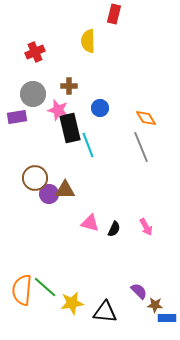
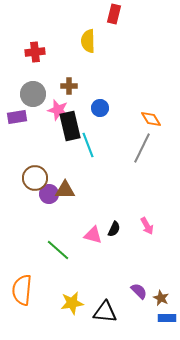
red cross: rotated 18 degrees clockwise
orange diamond: moved 5 px right, 1 px down
black rectangle: moved 2 px up
gray line: moved 1 px right, 1 px down; rotated 48 degrees clockwise
pink triangle: moved 3 px right, 12 px down
pink arrow: moved 1 px right, 1 px up
green line: moved 13 px right, 37 px up
brown star: moved 6 px right, 7 px up; rotated 21 degrees clockwise
